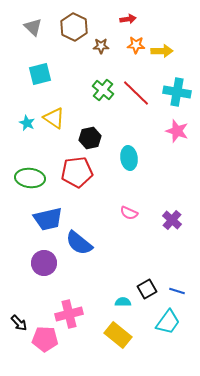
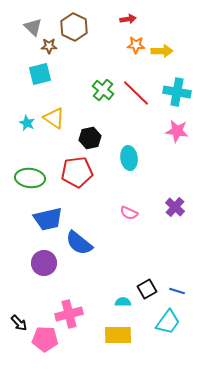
brown star: moved 52 px left
pink star: rotated 10 degrees counterclockwise
purple cross: moved 3 px right, 13 px up
yellow rectangle: rotated 40 degrees counterclockwise
